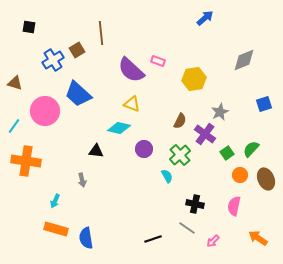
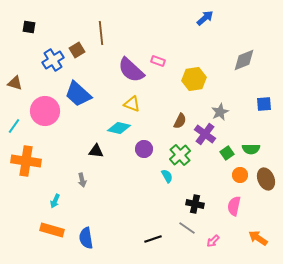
blue square: rotated 14 degrees clockwise
green semicircle: rotated 132 degrees counterclockwise
orange rectangle: moved 4 px left, 1 px down
